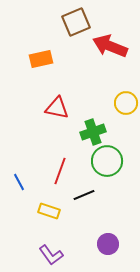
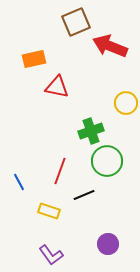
orange rectangle: moved 7 px left
red triangle: moved 21 px up
green cross: moved 2 px left, 1 px up
